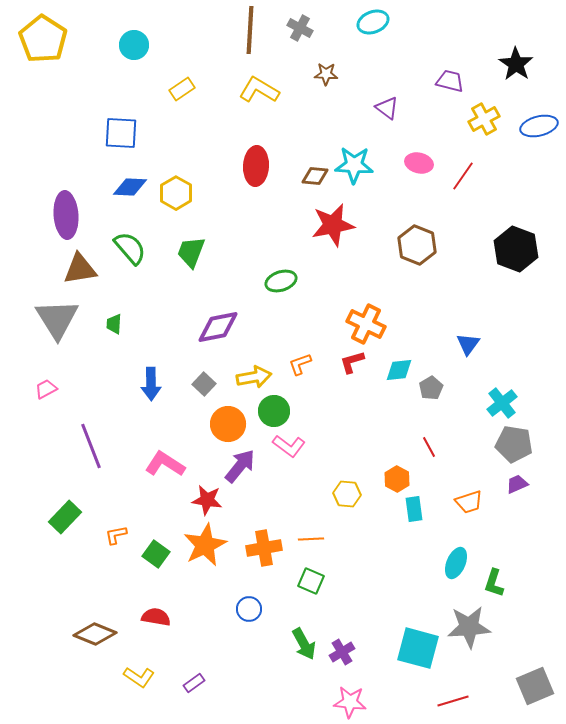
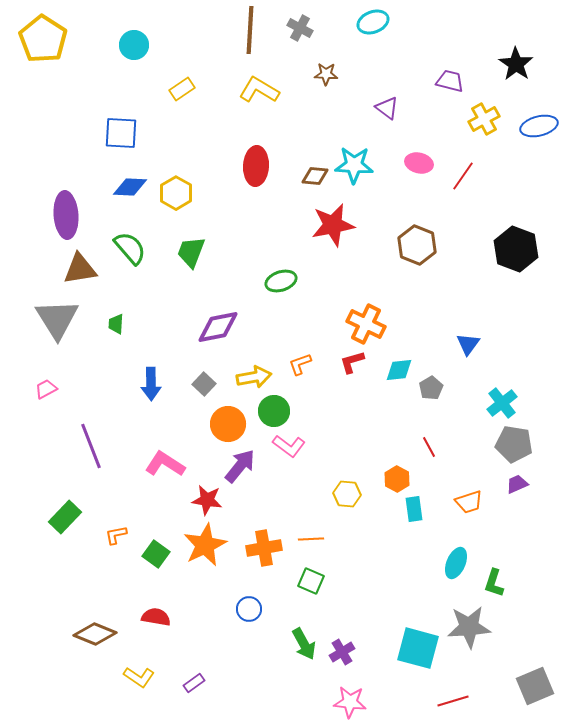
green trapezoid at (114, 324): moved 2 px right
